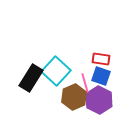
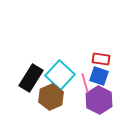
cyan square: moved 4 px right, 4 px down
blue square: moved 2 px left
brown hexagon: moved 23 px left
